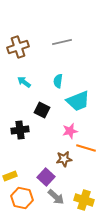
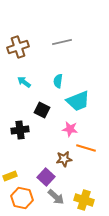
pink star: moved 2 px up; rotated 21 degrees clockwise
